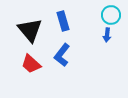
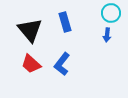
cyan circle: moved 2 px up
blue rectangle: moved 2 px right, 1 px down
blue L-shape: moved 9 px down
